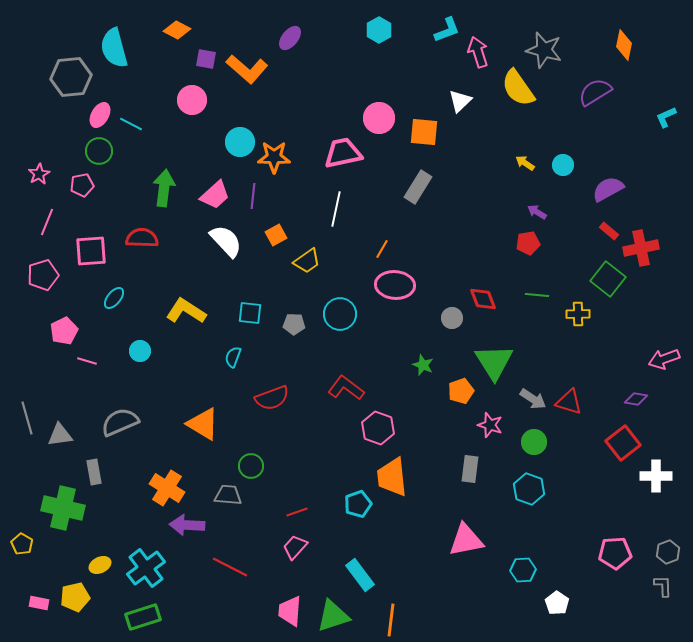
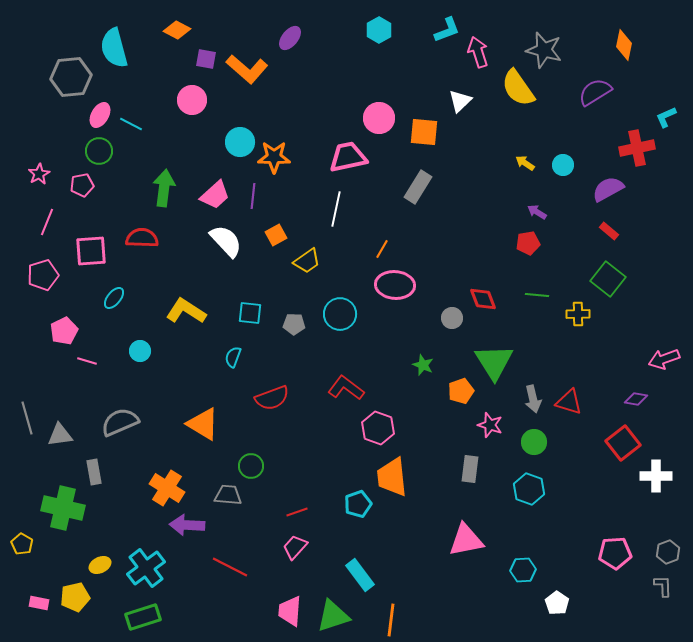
pink trapezoid at (343, 153): moved 5 px right, 4 px down
red cross at (641, 248): moved 4 px left, 100 px up
gray arrow at (533, 399): rotated 44 degrees clockwise
